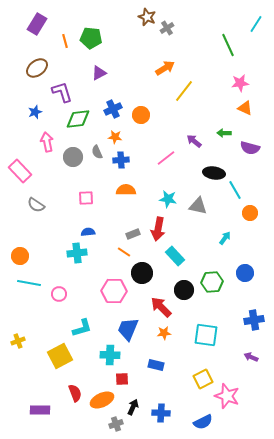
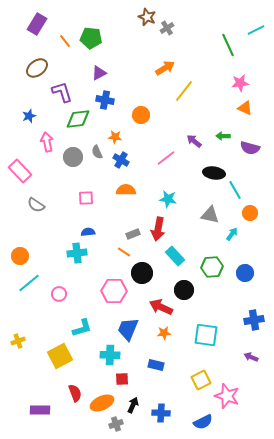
cyan line at (256, 24): moved 6 px down; rotated 30 degrees clockwise
orange line at (65, 41): rotated 24 degrees counterclockwise
blue cross at (113, 109): moved 8 px left, 9 px up; rotated 36 degrees clockwise
blue star at (35, 112): moved 6 px left, 4 px down
green arrow at (224, 133): moved 1 px left, 3 px down
blue cross at (121, 160): rotated 35 degrees clockwise
gray triangle at (198, 206): moved 12 px right, 9 px down
cyan arrow at (225, 238): moved 7 px right, 4 px up
green hexagon at (212, 282): moved 15 px up
cyan line at (29, 283): rotated 50 degrees counterclockwise
red arrow at (161, 307): rotated 20 degrees counterclockwise
yellow square at (203, 379): moved 2 px left, 1 px down
orange ellipse at (102, 400): moved 3 px down
black arrow at (133, 407): moved 2 px up
